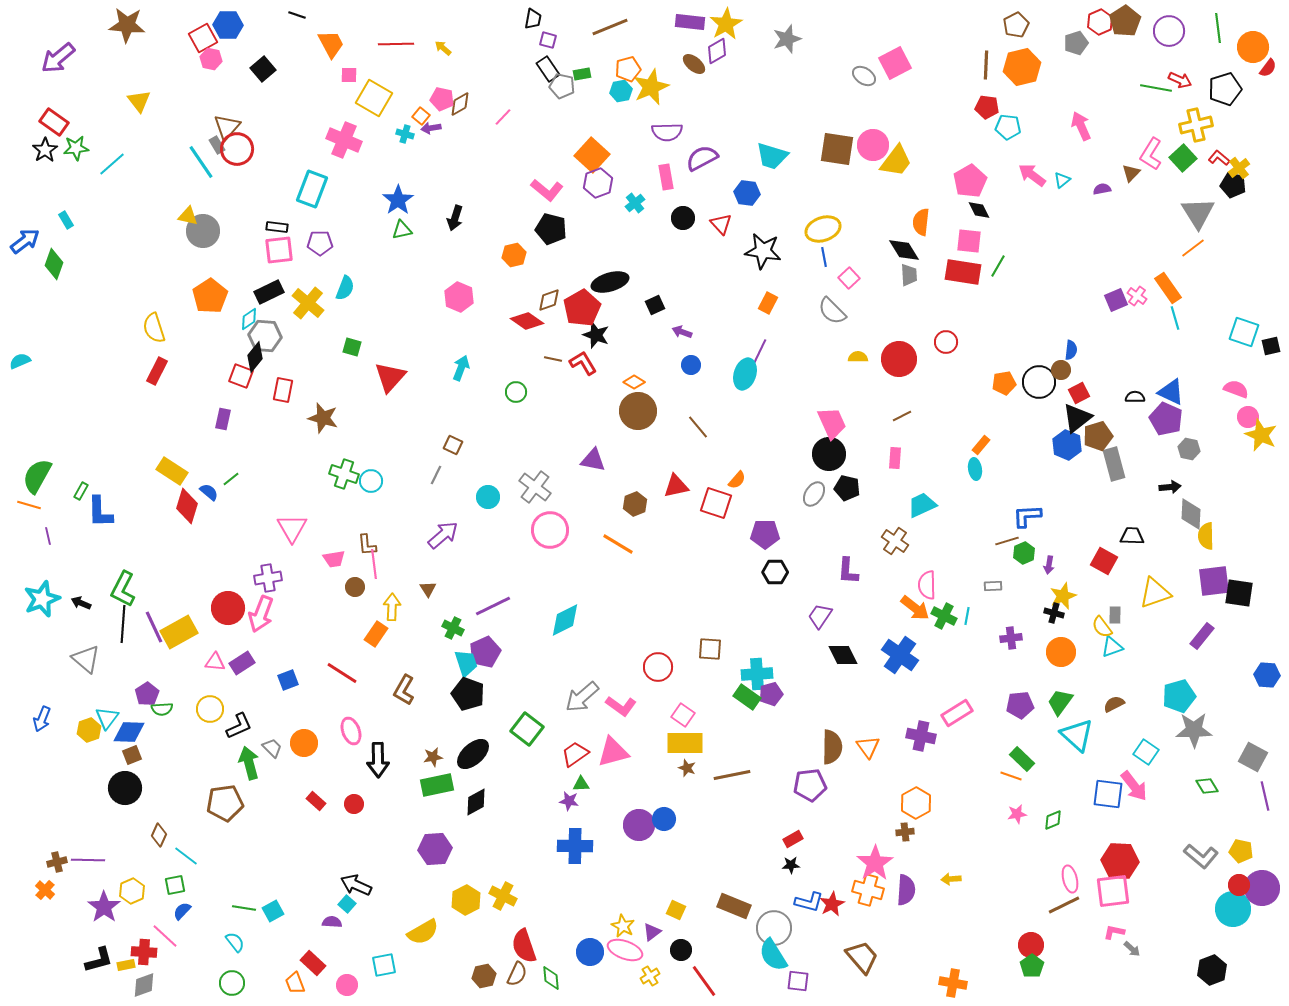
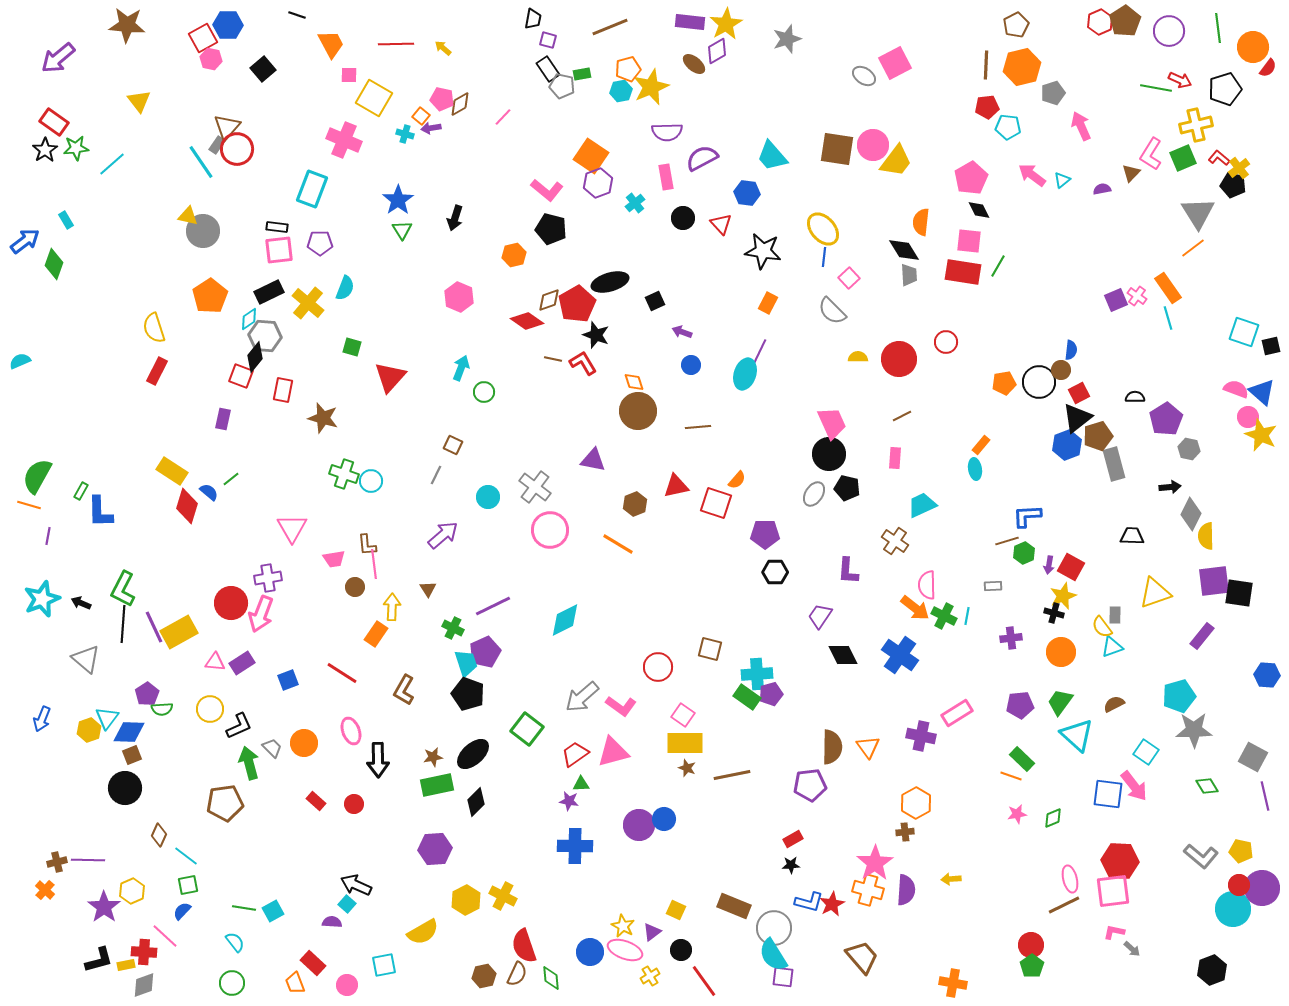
gray pentagon at (1076, 43): moved 23 px left, 50 px down
red pentagon at (987, 107): rotated 15 degrees counterclockwise
gray rectangle at (217, 145): rotated 66 degrees clockwise
orange square at (592, 155): moved 1 px left, 1 px down; rotated 8 degrees counterclockwise
cyan trapezoid at (772, 156): rotated 32 degrees clockwise
green square at (1183, 158): rotated 20 degrees clockwise
pink pentagon at (970, 181): moved 1 px right, 3 px up
yellow ellipse at (823, 229): rotated 68 degrees clockwise
green triangle at (402, 230): rotated 50 degrees counterclockwise
blue line at (824, 257): rotated 18 degrees clockwise
black square at (655, 305): moved 4 px up
red pentagon at (582, 308): moved 5 px left, 4 px up
cyan line at (1175, 318): moved 7 px left
orange diamond at (634, 382): rotated 40 degrees clockwise
green circle at (516, 392): moved 32 px left
blue triangle at (1171, 392): moved 91 px right; rotated 16 degrees clockwise
purple pentagon at (1166, 419): rotated 16 degrees clockwise
brown line at (698, 427): rotated 55 degrees counterclockwise
blue hexagon at (1067, 445): rotated 16 degrees clockwise
gray diamond at (1191, 514): rotated 24 degrees clockwise
purple line at (48, 536): rotated 24 degrees clockwise
red square at (1104, 561): moved 33 px left, 6 px down
red circle at (228, 608): moved 3 px right, 5 px up
brown square at (710, 649): rotated 10 degrees clockwise
black diamond at (476, 802): rotated 16 degrees counterclockwise
green diamond at (1053, 820): moved 2 px up
green square at (175, 885): moved 13 px right
purple square at (798, 981): moved 15 px left, 4 px up
